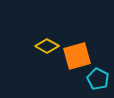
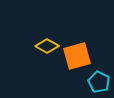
cyan pentagon: moved 1 px right, 3 px down
